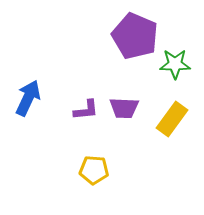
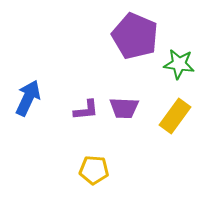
green star: moved 4 px right; rotated 8 degrees clockwise
yellow rectangle: moved 3 px right, 3 px up
